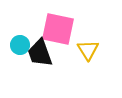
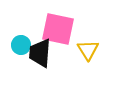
cyan circle: moved 1 px right
black trapezoid: rotated 24 degrees clockwise
